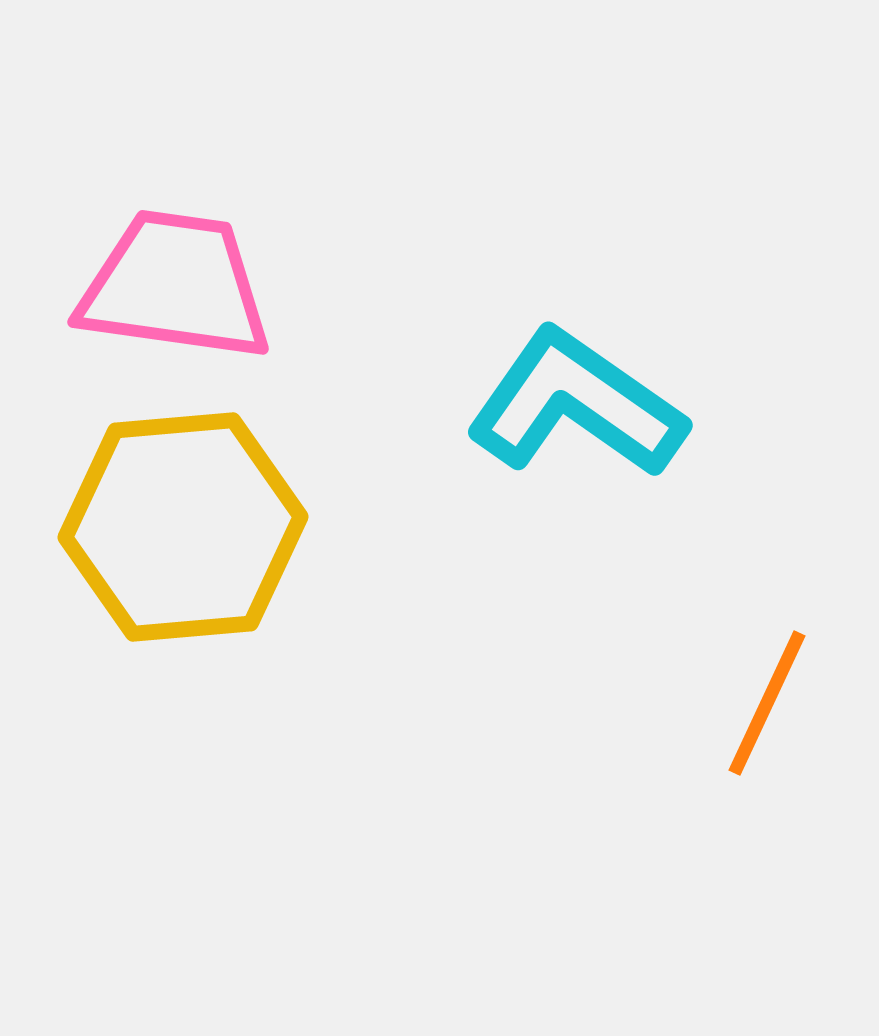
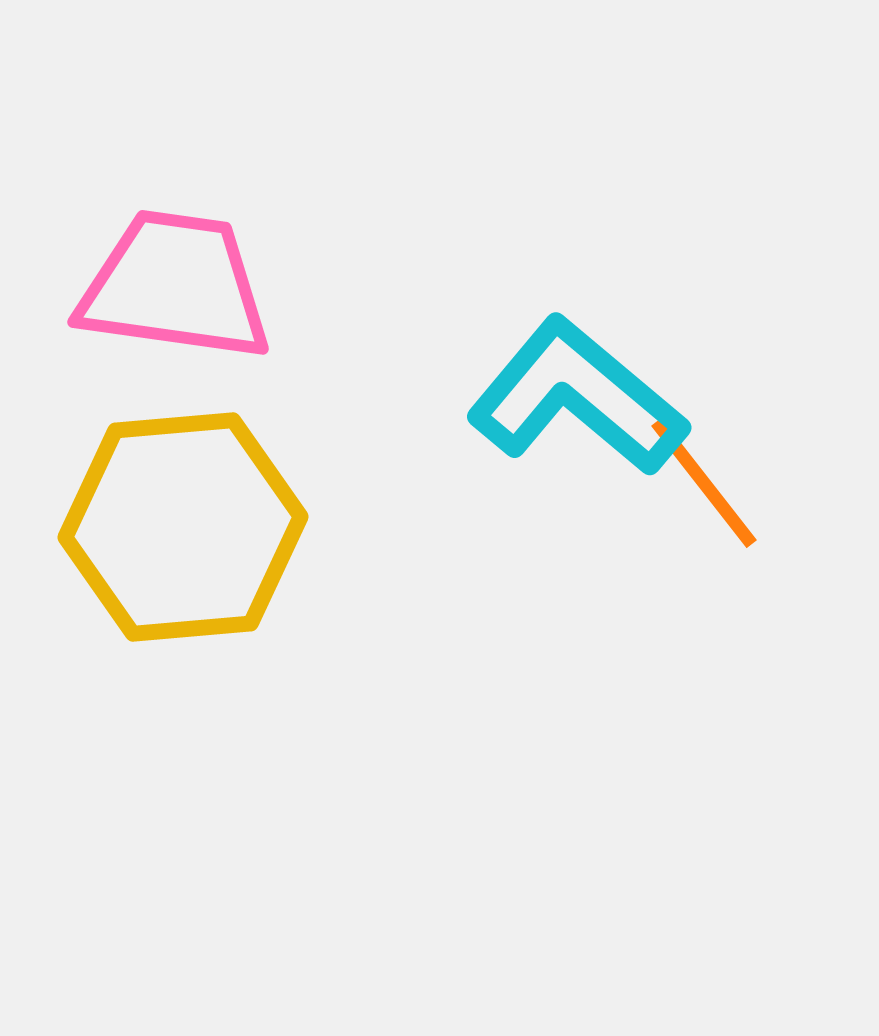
cyan L-shape: moved 1 px right, 7 px up; rotated 5 degrees clockwise
orange line: moved 63 px left, 220 px up; rotated 63 degrees counterclockwise
